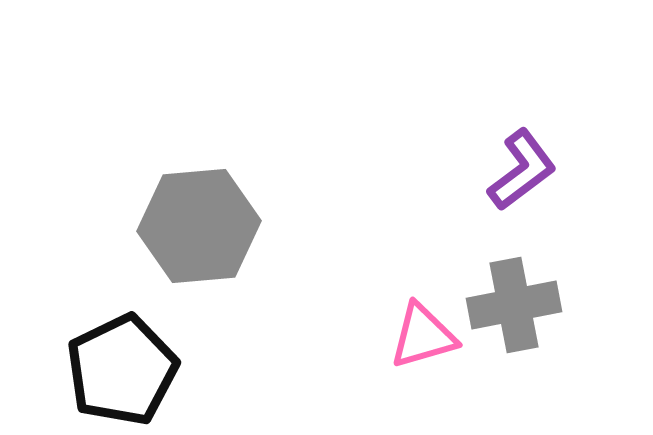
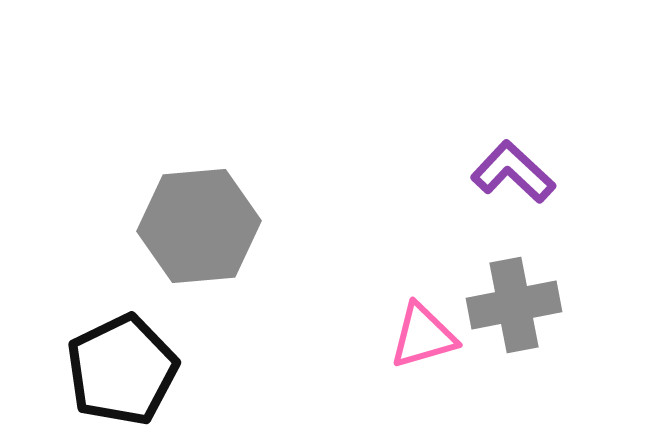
purple L-shape: moved 9 px left, 2 px down; rotated 100 degrees counterclockwise
